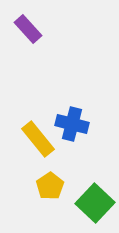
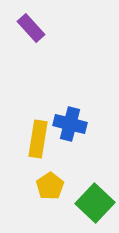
purple rectangle: moved 3 px right, 1 px up
blue cross: moved 2 px left
yellow rectangle: rotated 48 degrees clockwise
